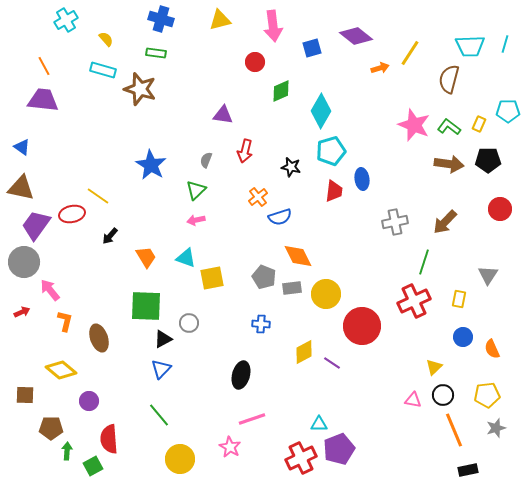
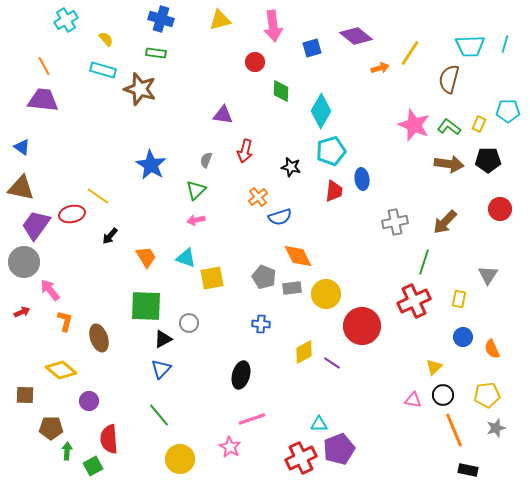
green diamond at (281, 91): rotated 65 degrees counterclockwise
black rectangle at (468, 470): rotated 24 degrees clockwise
